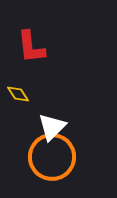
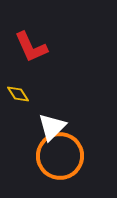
red L-shape: rotated 18 degrees counterclockwise
orange circle: moved 8 px right, 1 px up
